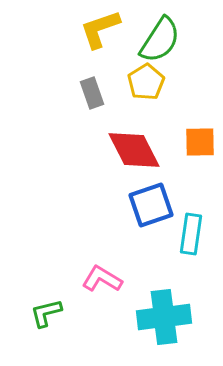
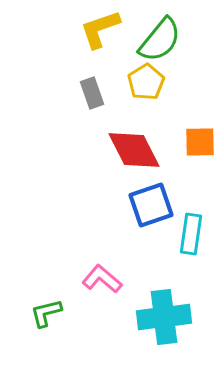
green semicircle: rotated 6 degrees clockwise
pink L-shape: rotated 9 degrees clockwise
